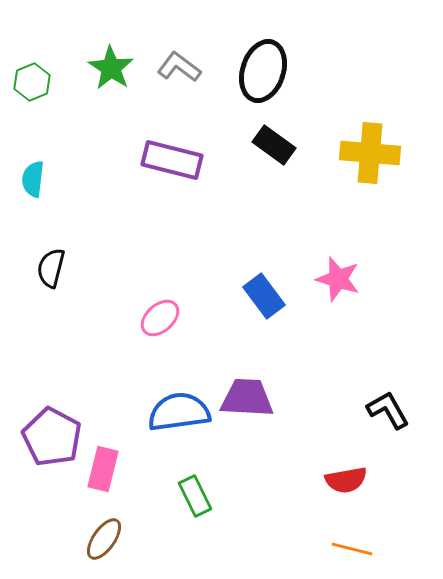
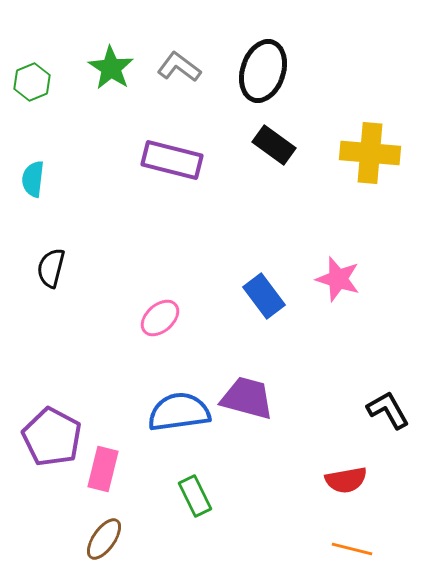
purple trapezoid: rotated 12 degrees clockwise
